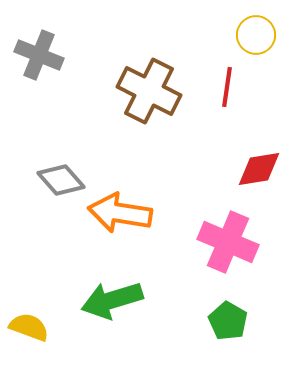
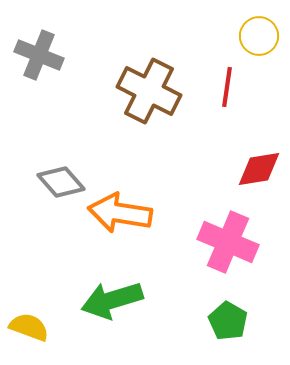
yellow circle: moved 3 px right, 1 px down
gray diamond: moved 2 px down
